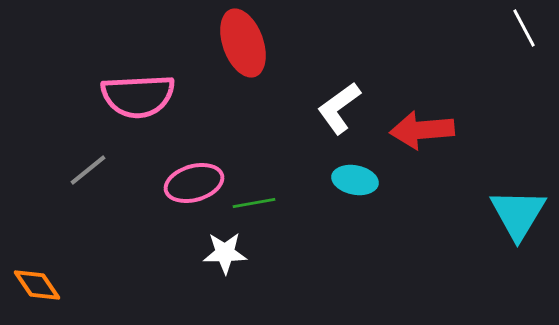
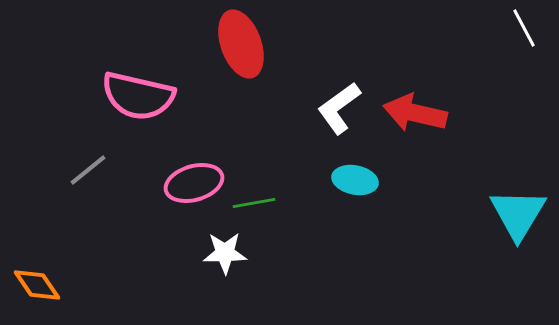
red ellipse: moved 2 px left, 1 px down
pink semicircle: rotated 16 degrees clockwise
red arrow: moved 7 px left, 17 px up; rotated 18 degrees clockwise
